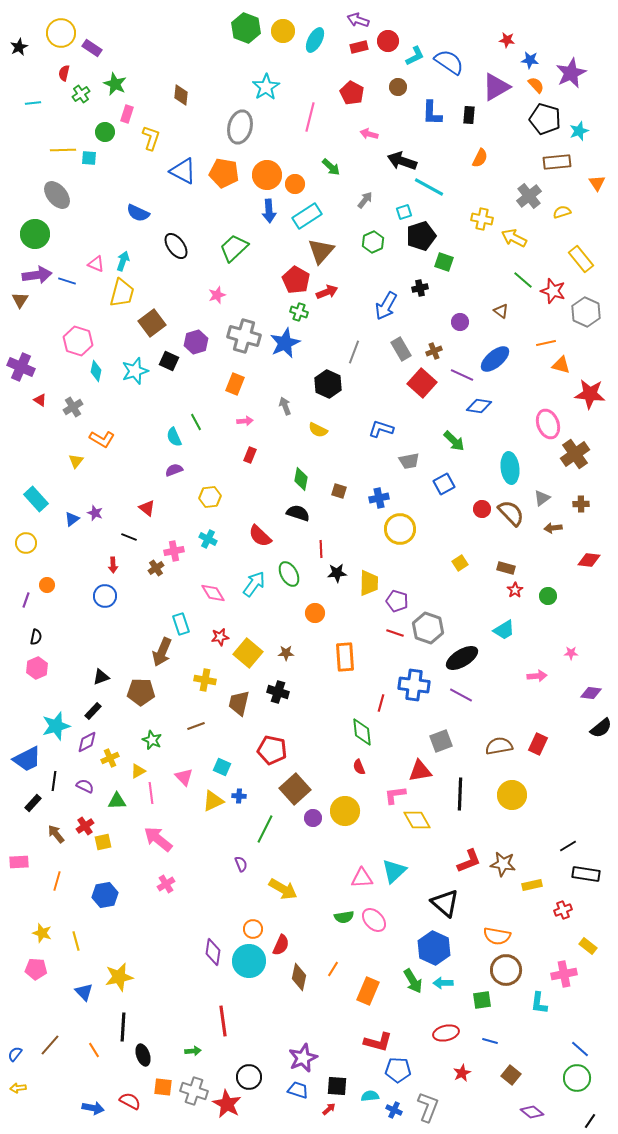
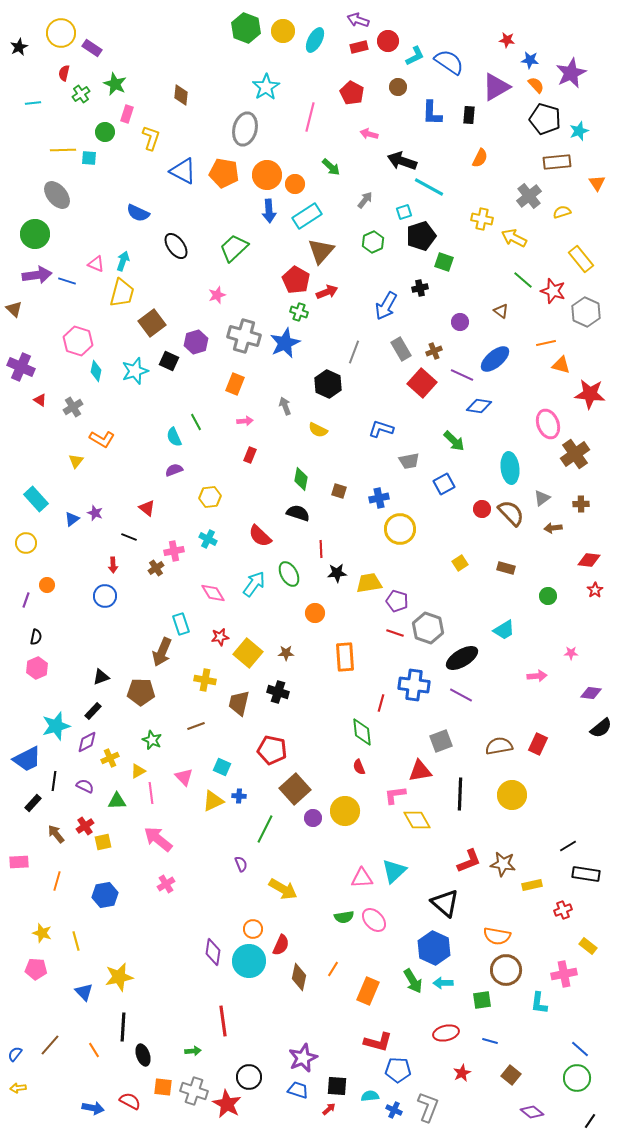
gray ellipse at (240, 127): moved 5 px right, 2 px down
brown triangle at (20, 300): moved 6 px left, 9 px down; rotated 18 degrees counterclockwise
yellow trapezoid at (369, 583): rotated 100 degrees counterclockwise
red star at (515, 590): moved 80 px right
